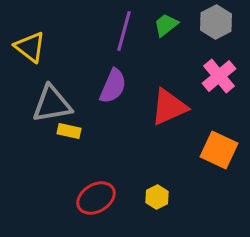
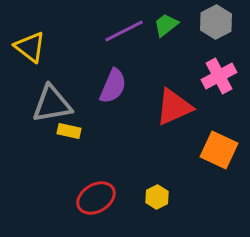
purple line: rotated 48 degrees clockwise
pink cross: rotated 12 degrees clockwise
red triangle: moved 5 px right
